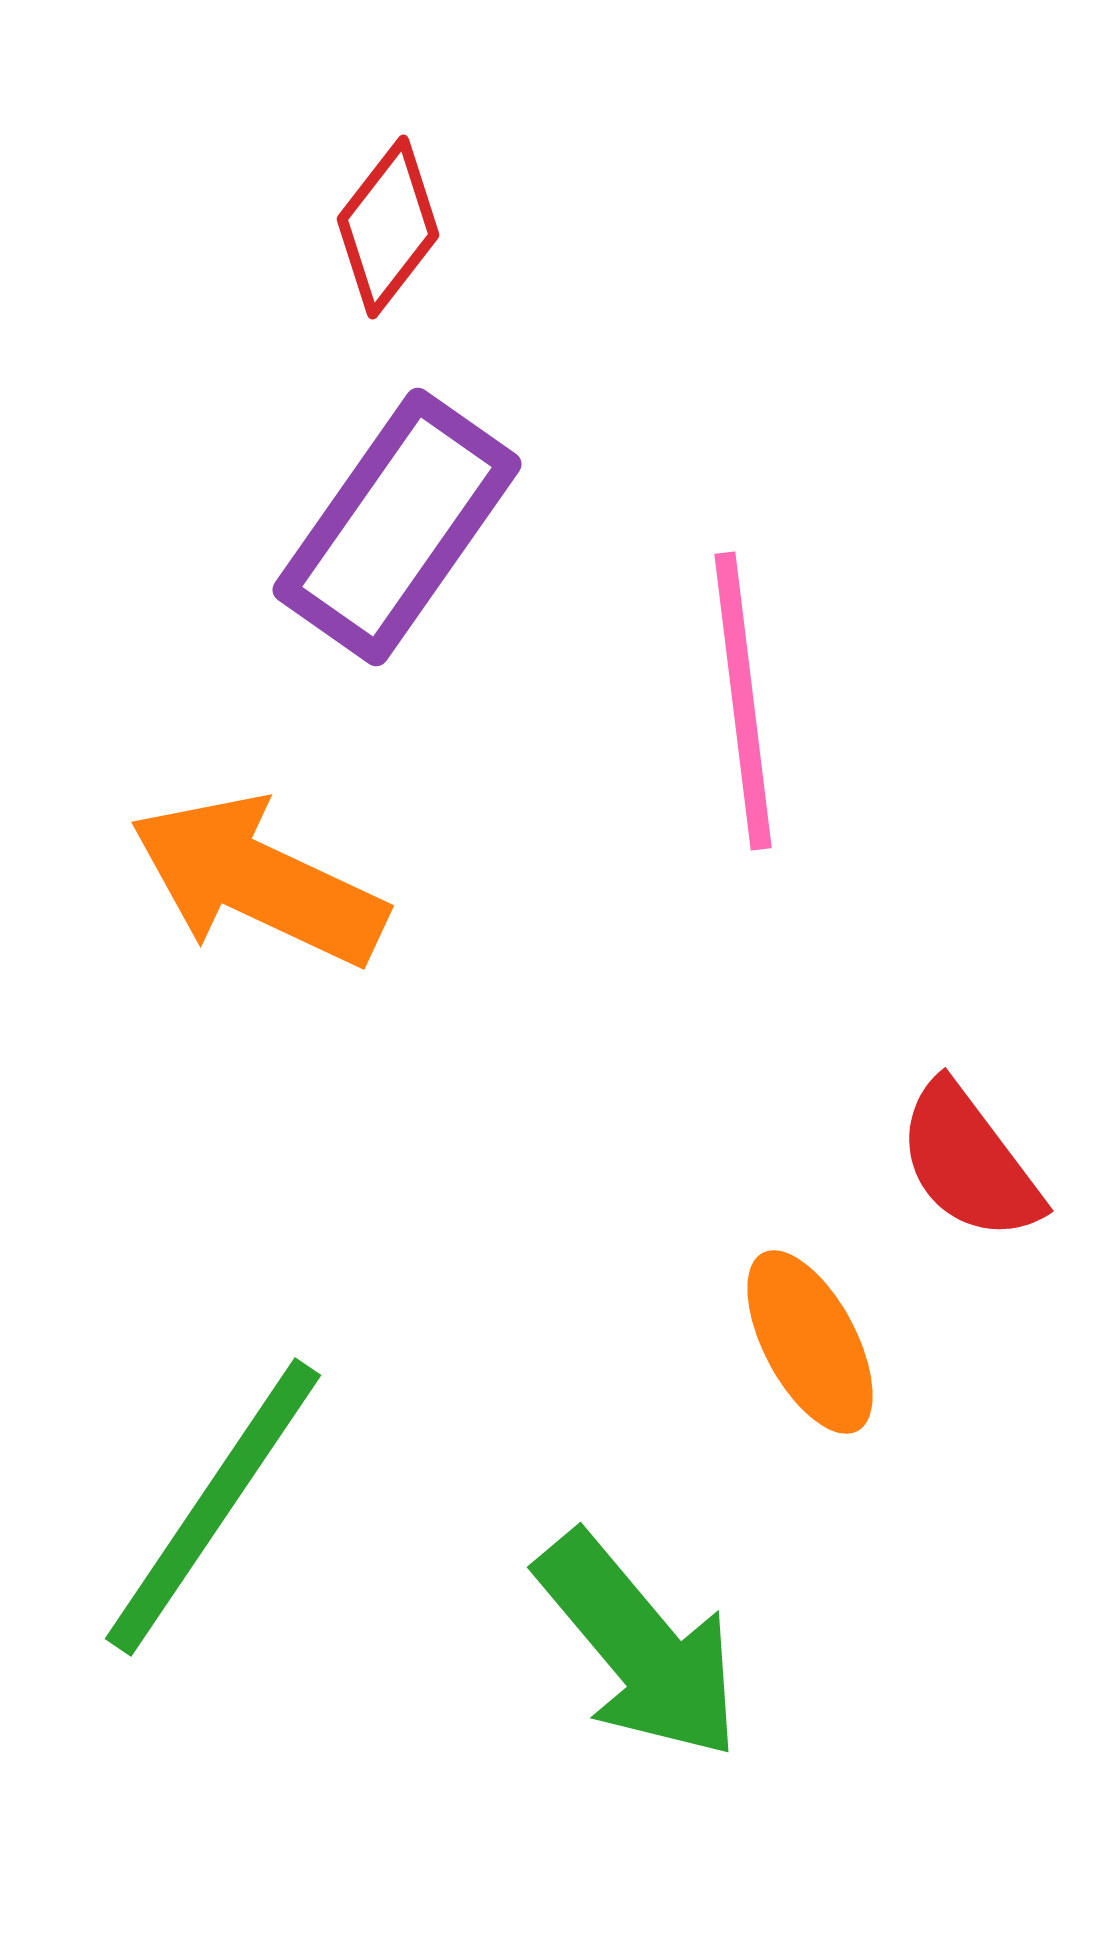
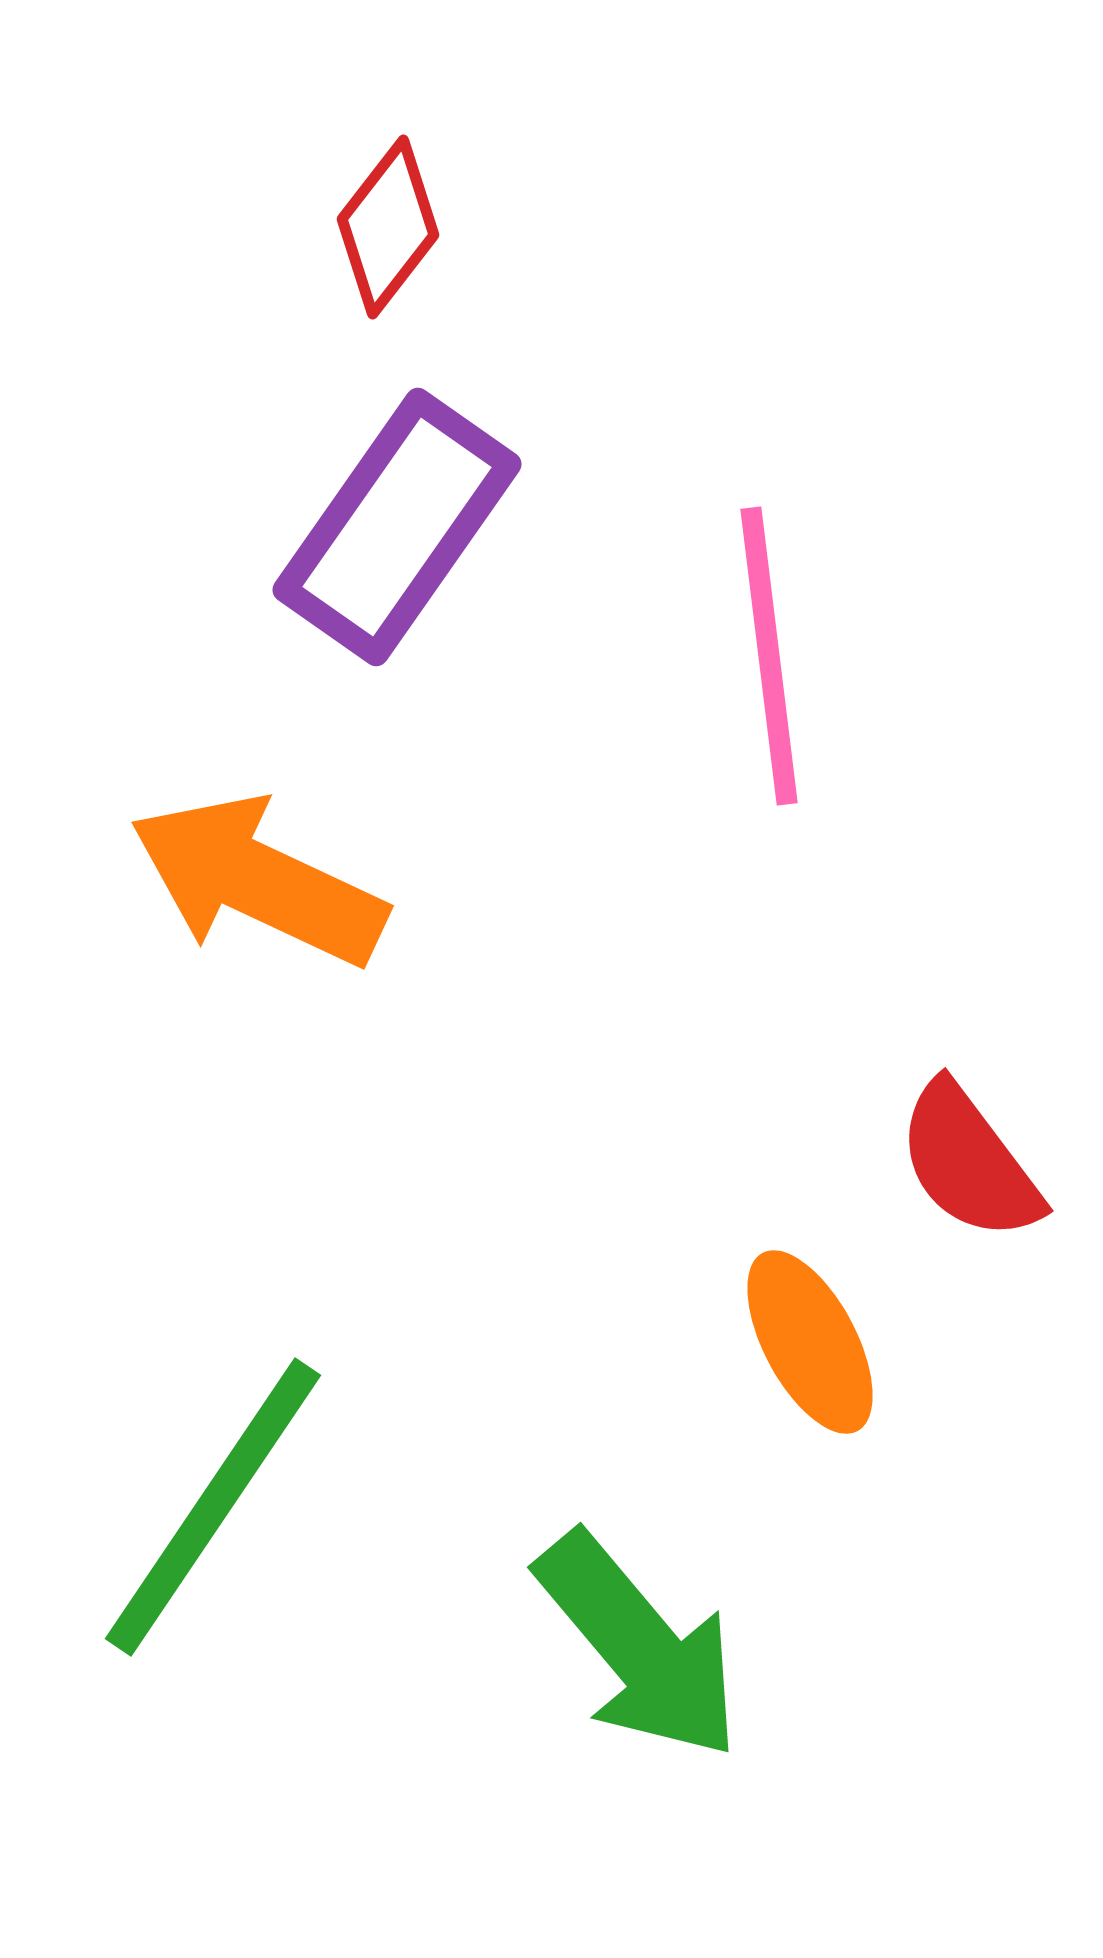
pink line: moved 26 px right, 45 px up
